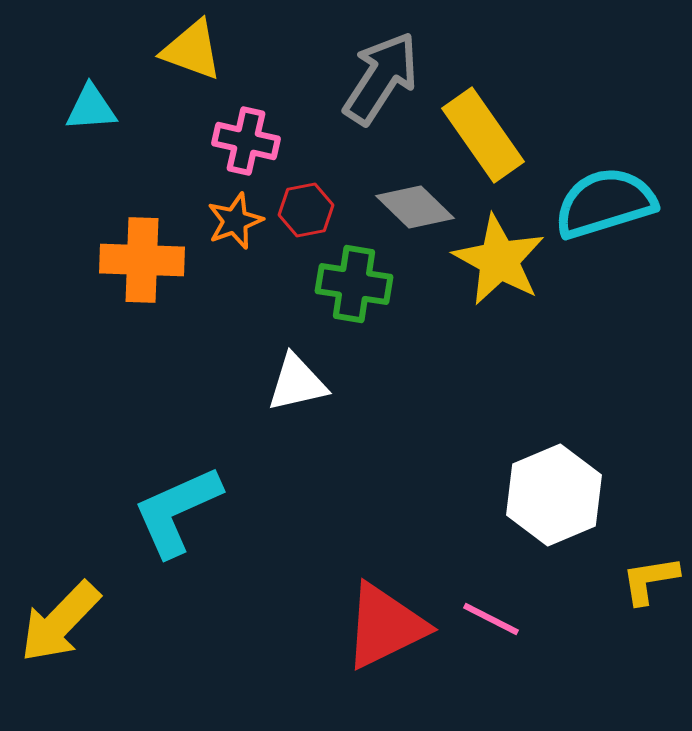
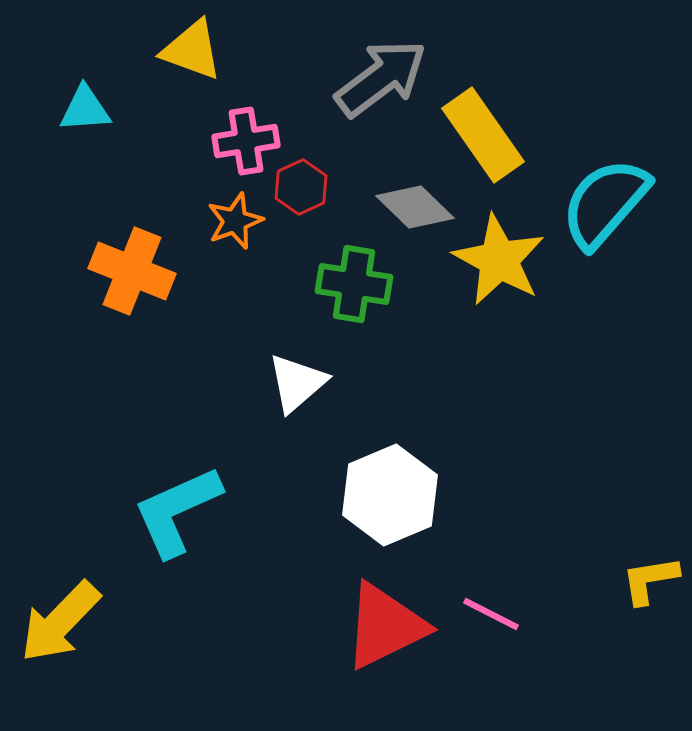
gray arrow: rotated 20 degrees clockwise
cyan triangle: moved 6 px left, 1 px down
pink cross: rotated 22 degrees counterclockwise
cyan semicircle: rotated 32 degrees counterclockwise
red hexagon: moved 5 px left, 23 px up; rotated 14 degrees counterclockwise
orange cross: moved 10 px left, 11 px down; rotated 20 degrees clockwise
white triangle: rotated 28 degrees counterclockwise
white hexagon: moved 164 px left
pink line: moved 5 px up
